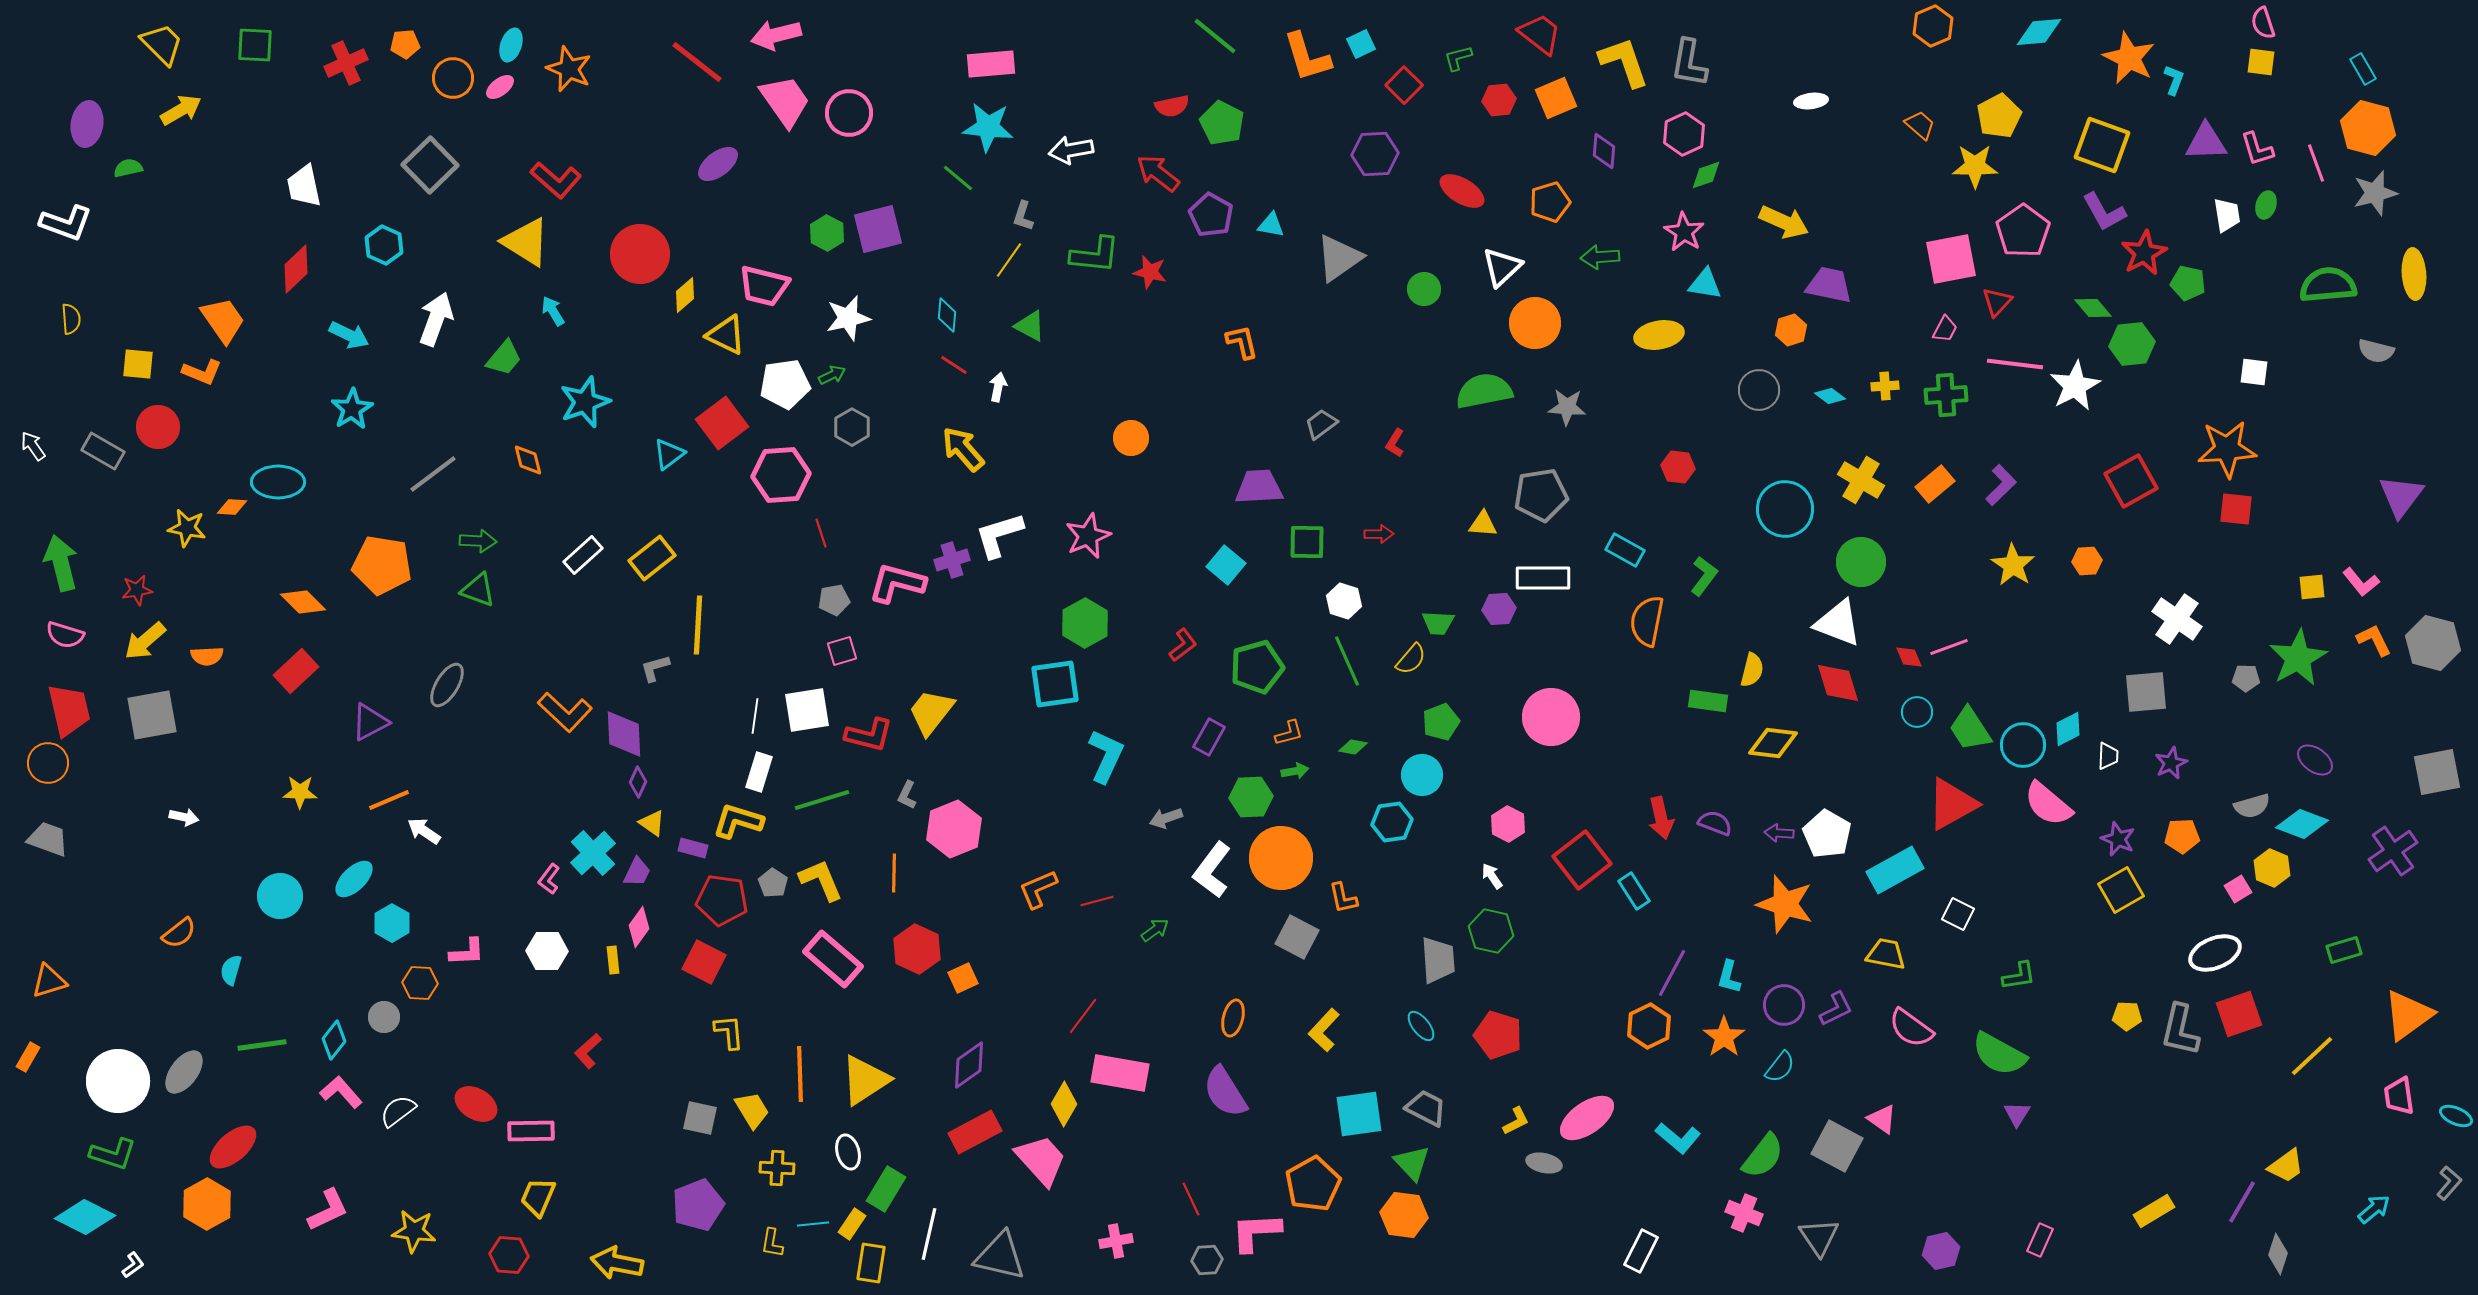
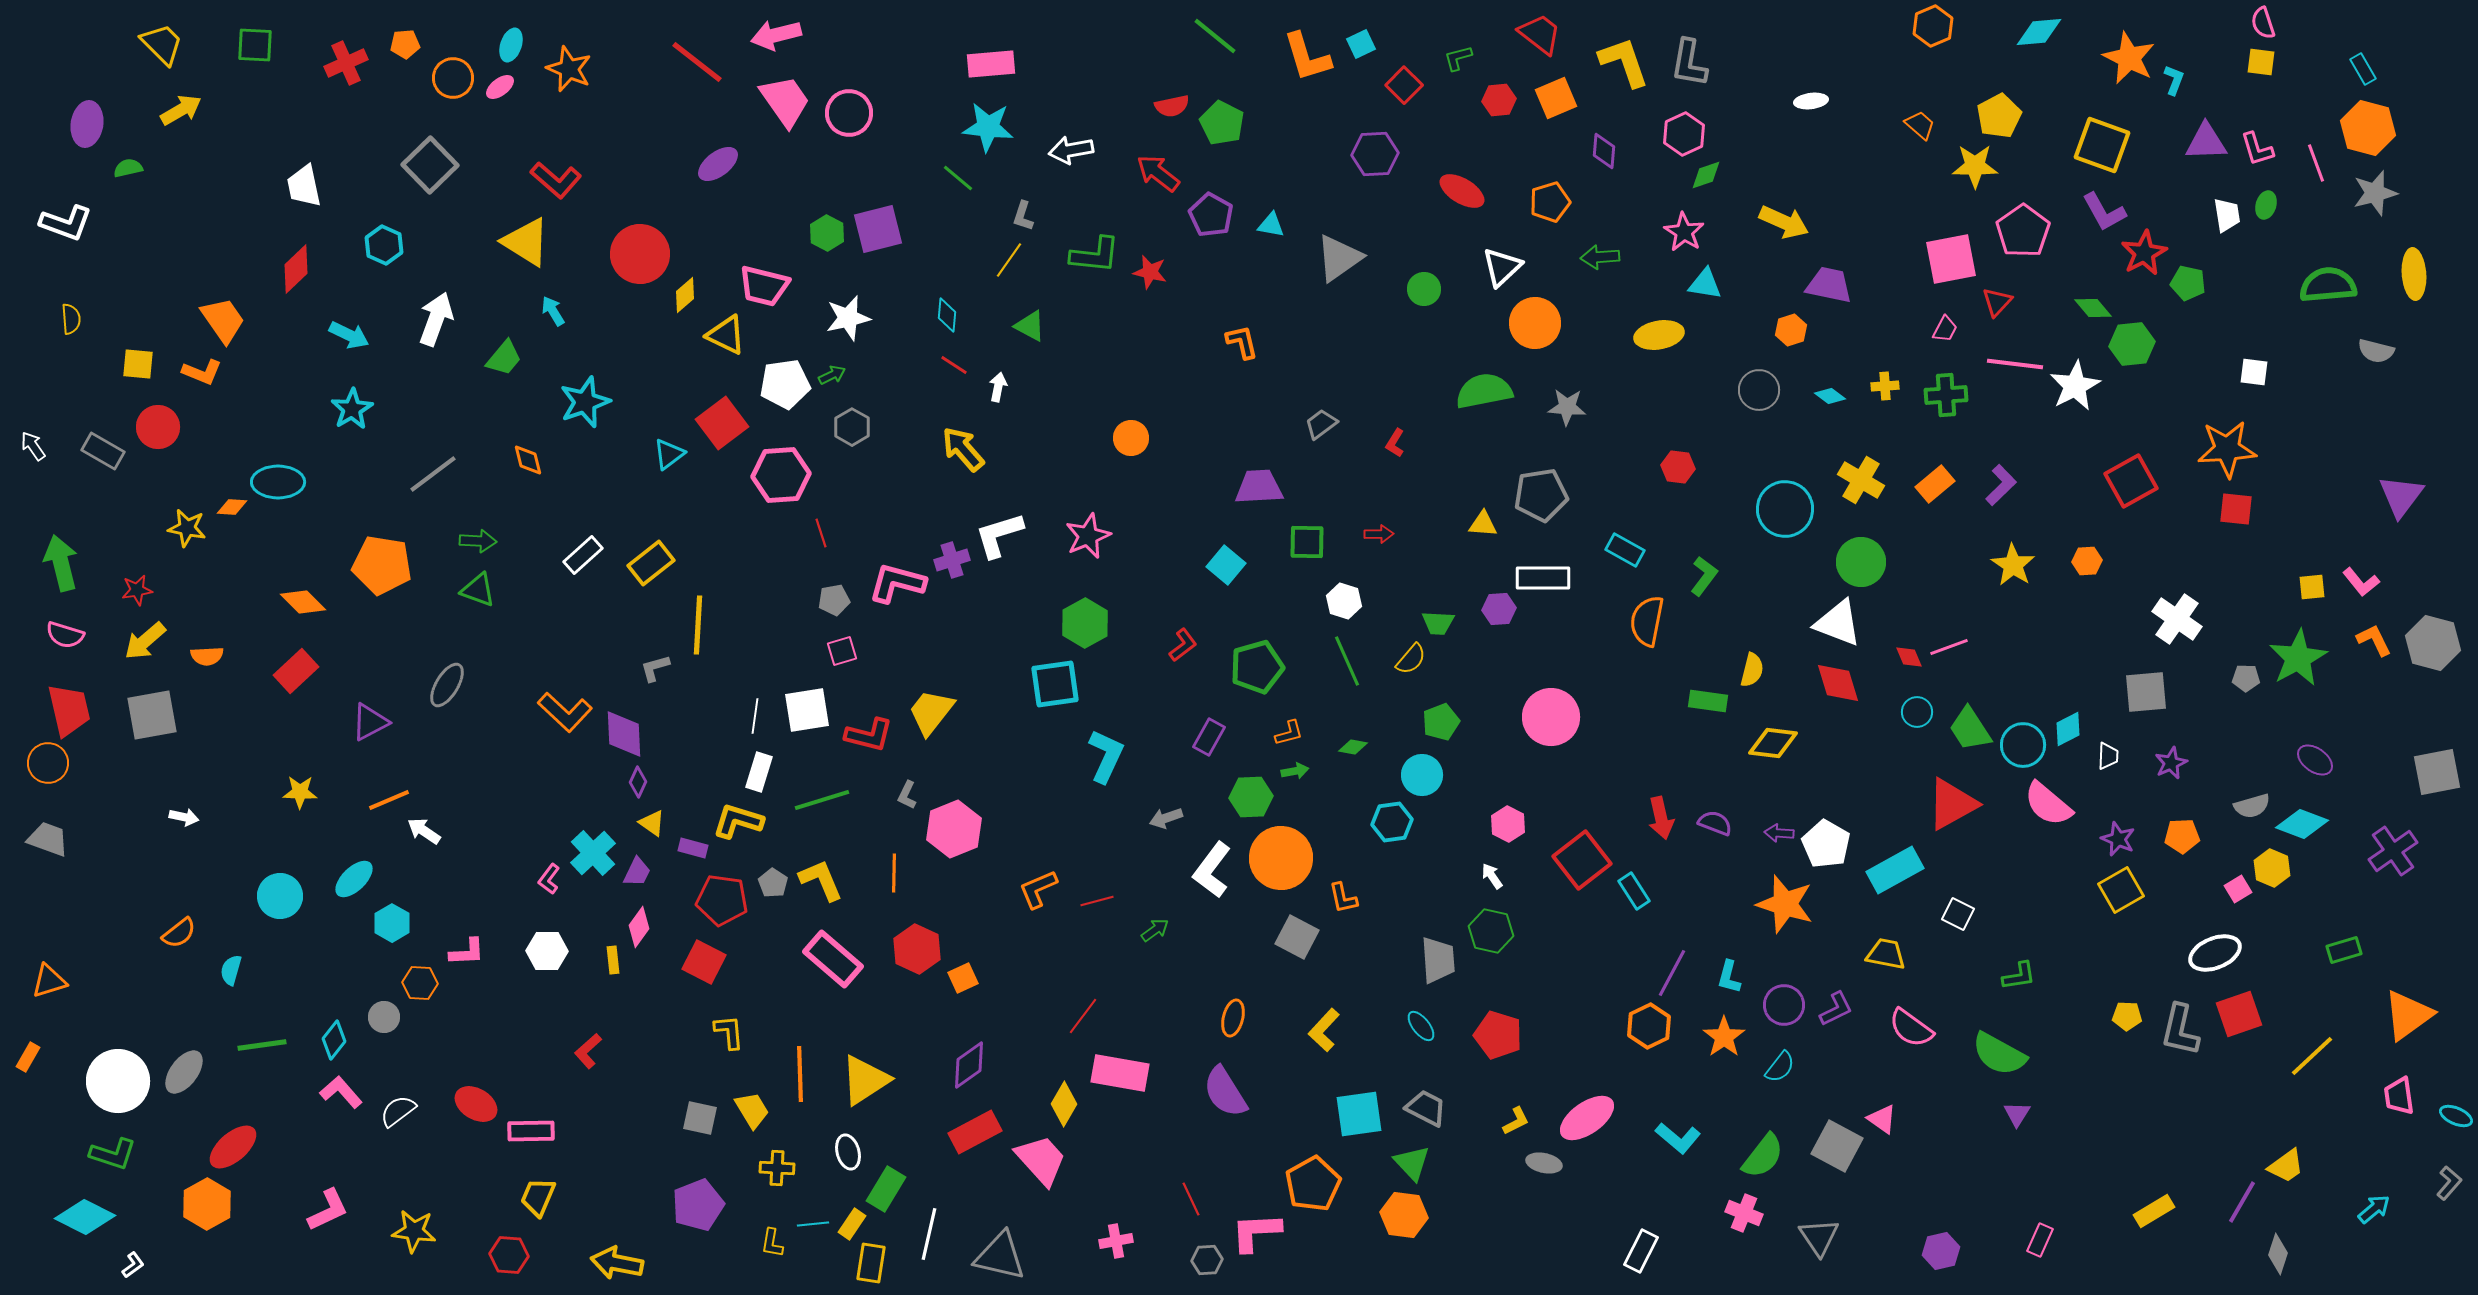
yellow rectangle at (652, 558): moved 1 px left, 5 px down
white pentagon at (1827, 834): moved 1 px left, 10 px down
